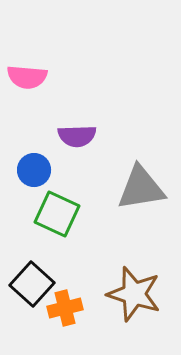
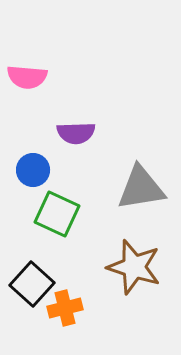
purple semicircle: moved 1 px left, 3 px up
blue circle: moved 1 px left
brown star: moved 27 px up
